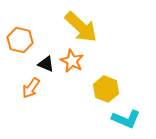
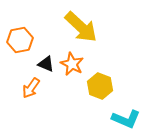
orange hexagon: rotated 25 degrees counterclockwise
orange star: moved 3 px down
yellow hexagon: moved 6 px left, 3 px up
